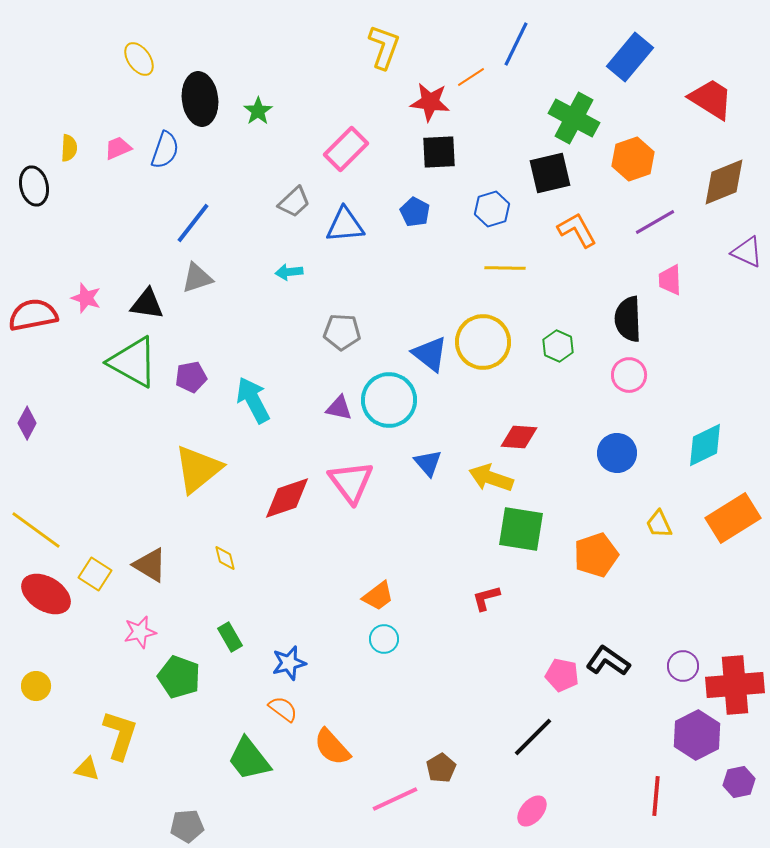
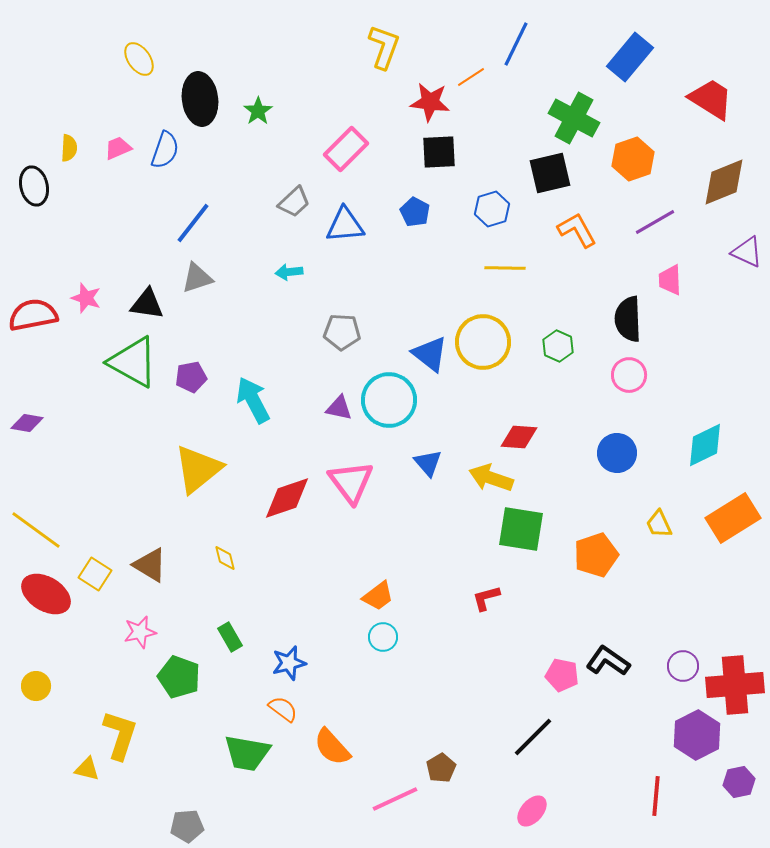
purple diamond at (27, 423): rotated 72 degrees clockwise
cyan circle at (384, 639): moved 1 px left, 2 px up
green trapezoid at (249, 759): moved 2 px left, 6 px up; rotated 42 degrees counterclockwise
